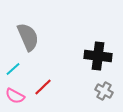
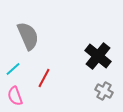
gray semicircle: moved 1 px up
black cross: rotated 32 degrees clockwise
red line: moved 1 px right, 9 px up; rotated 18 degrees counterclockwise
pink semicircle: rotated 42 degrees clockwise
